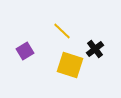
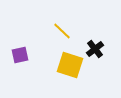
purple square: moved 5 px left, 4 px down; rotated 18 degrees clockwise
